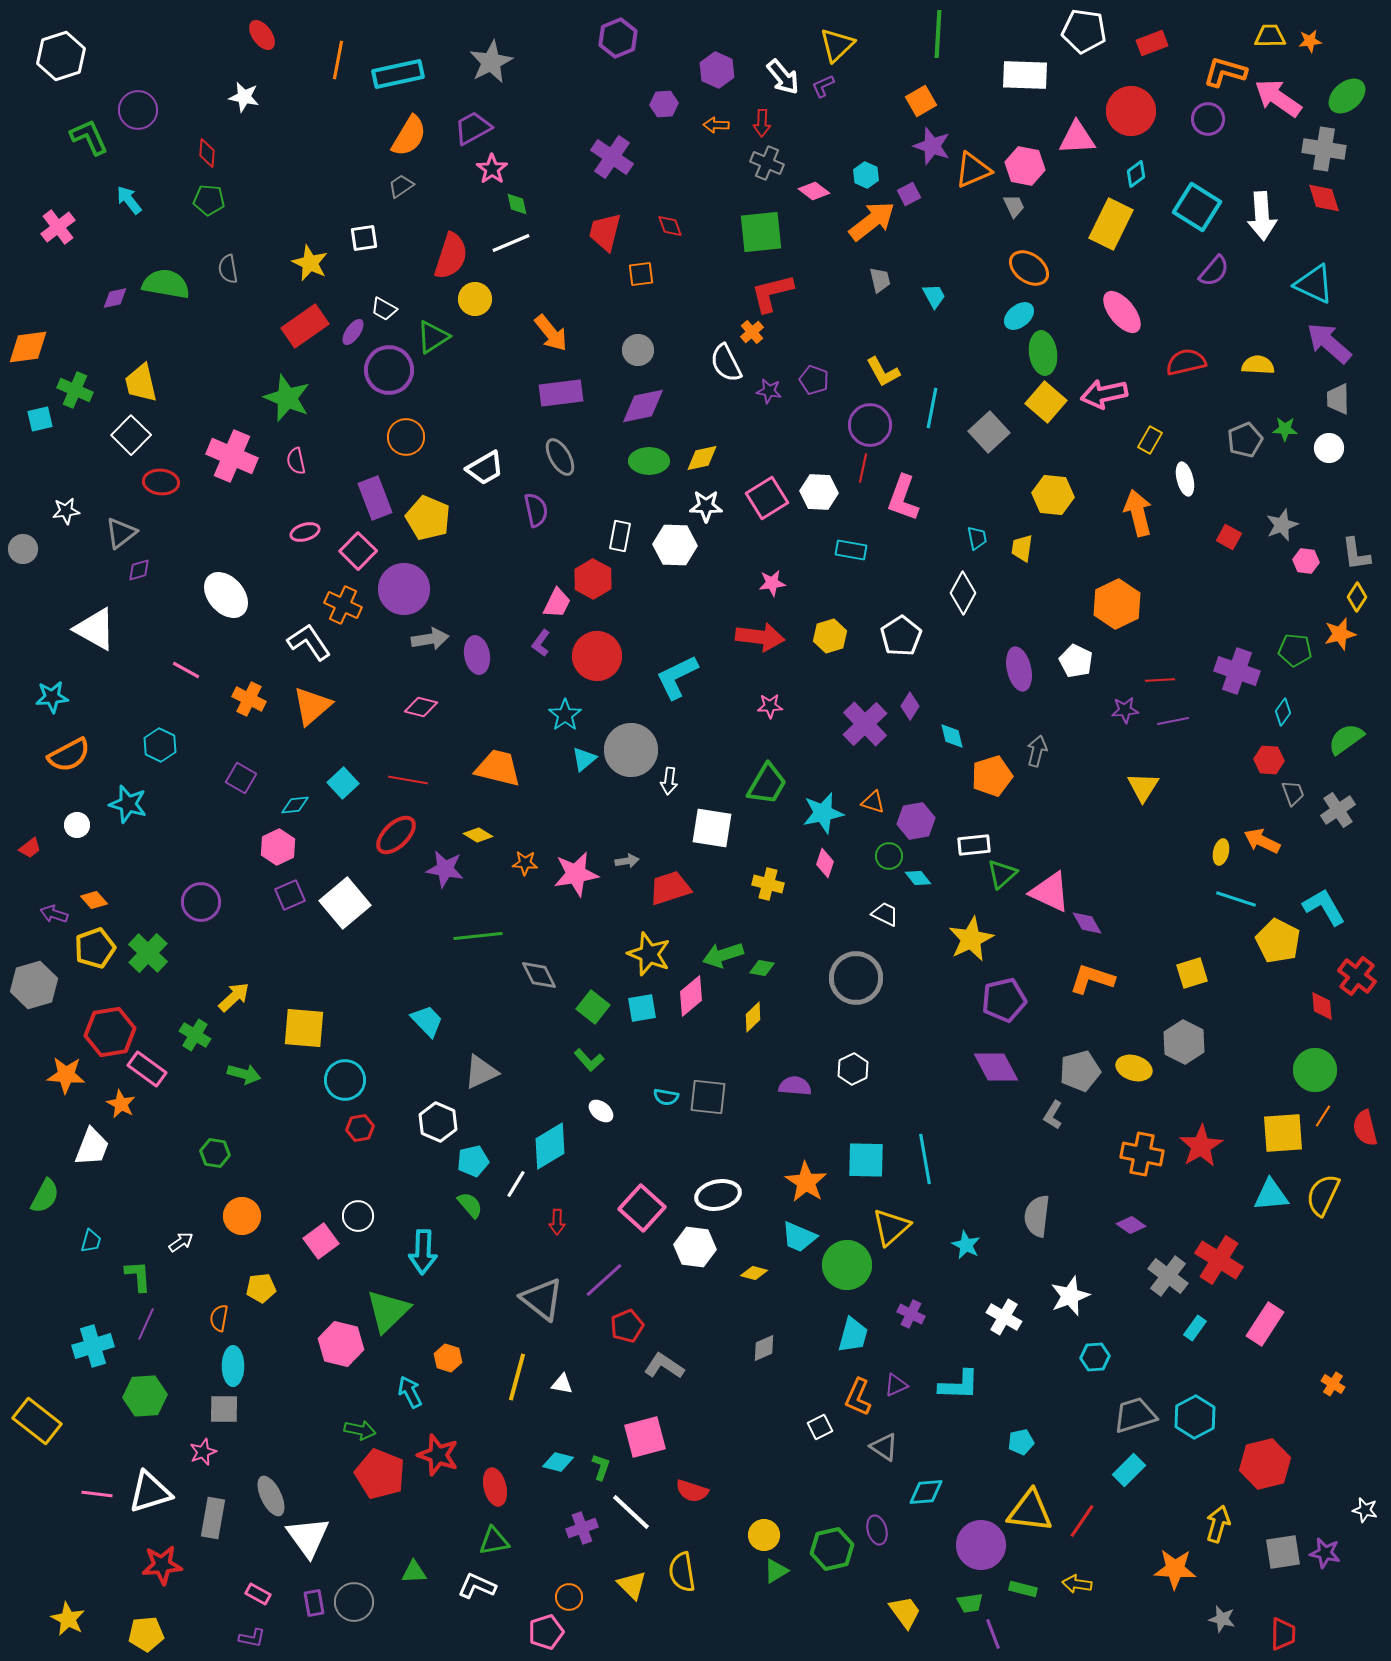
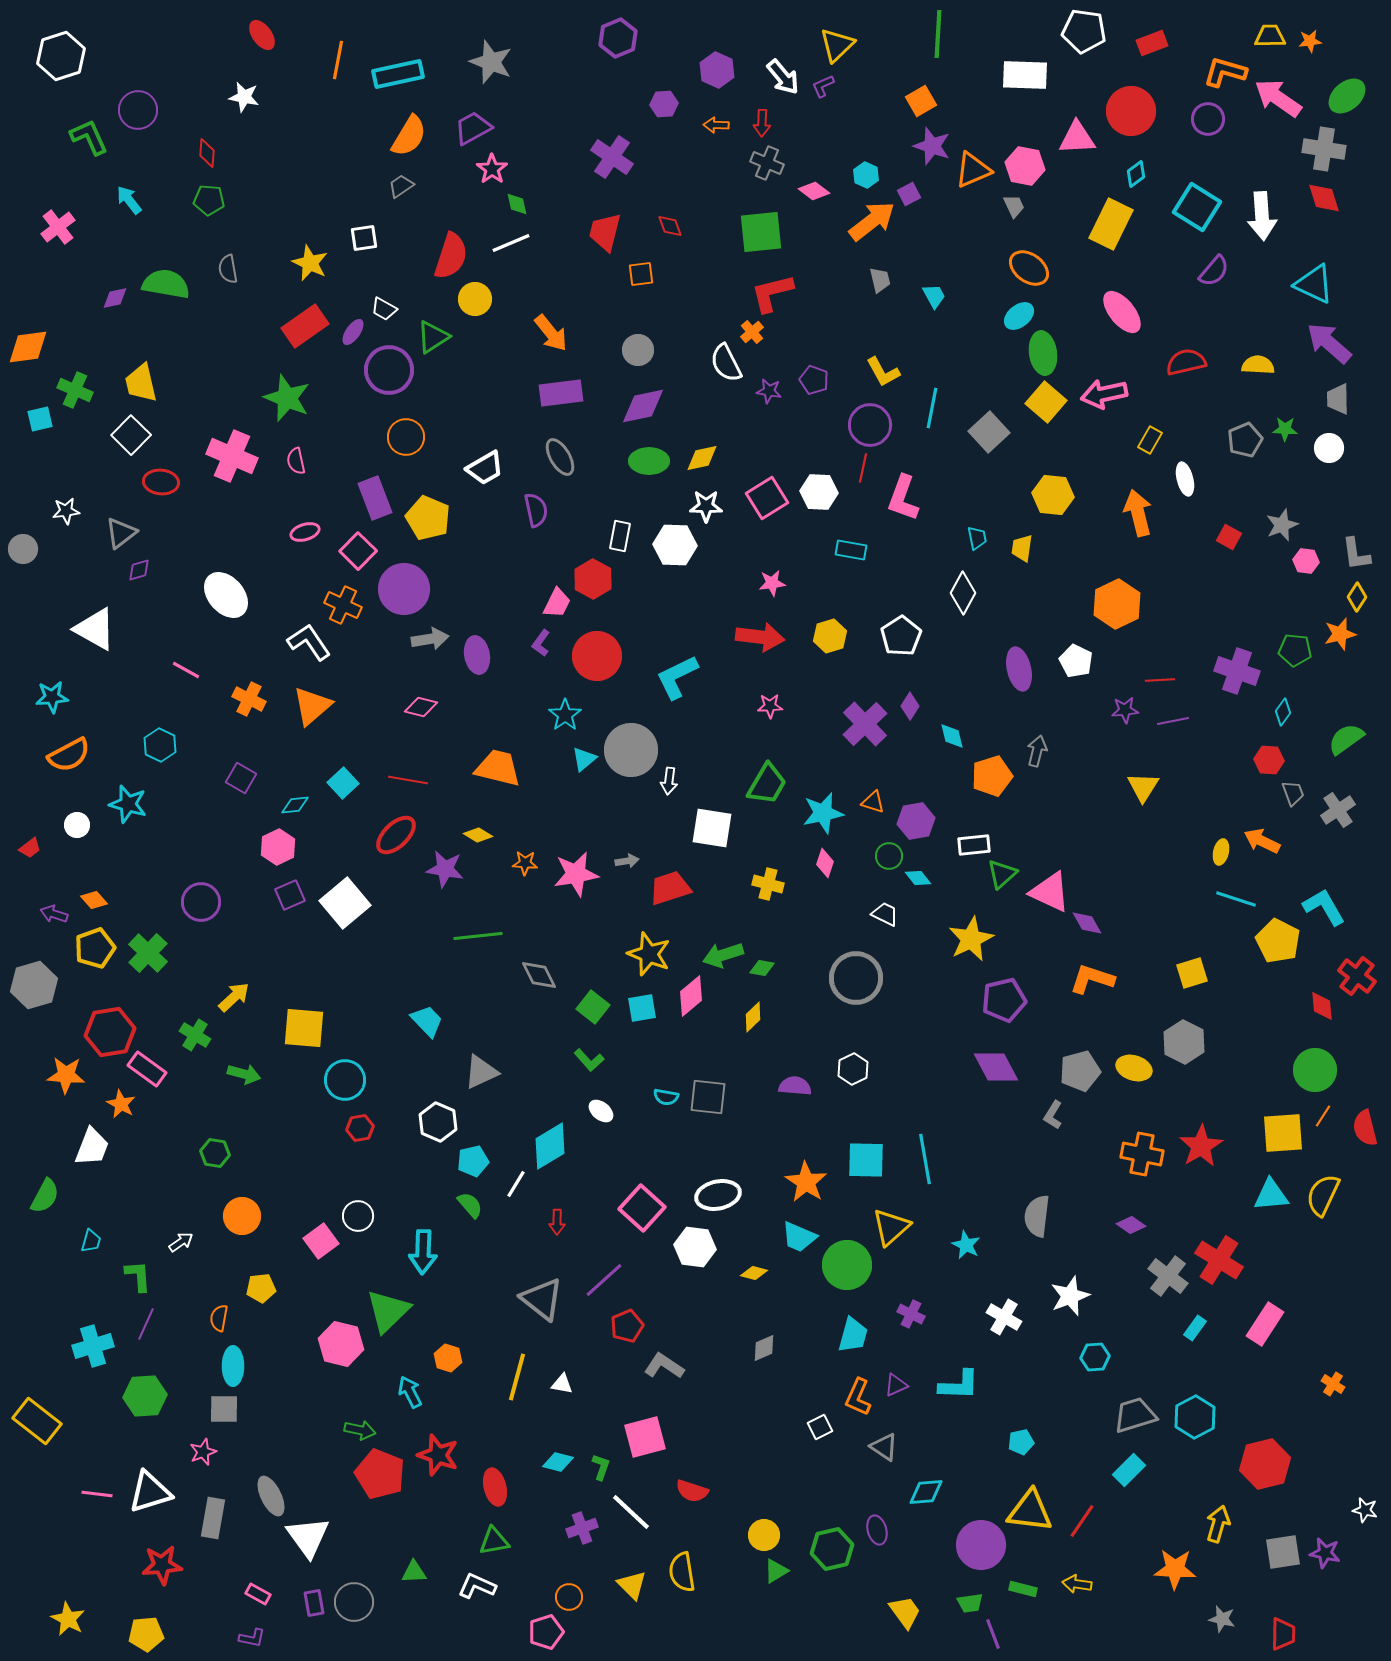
gray star at (491, 62): rotated 24 degrees counterclockwise
